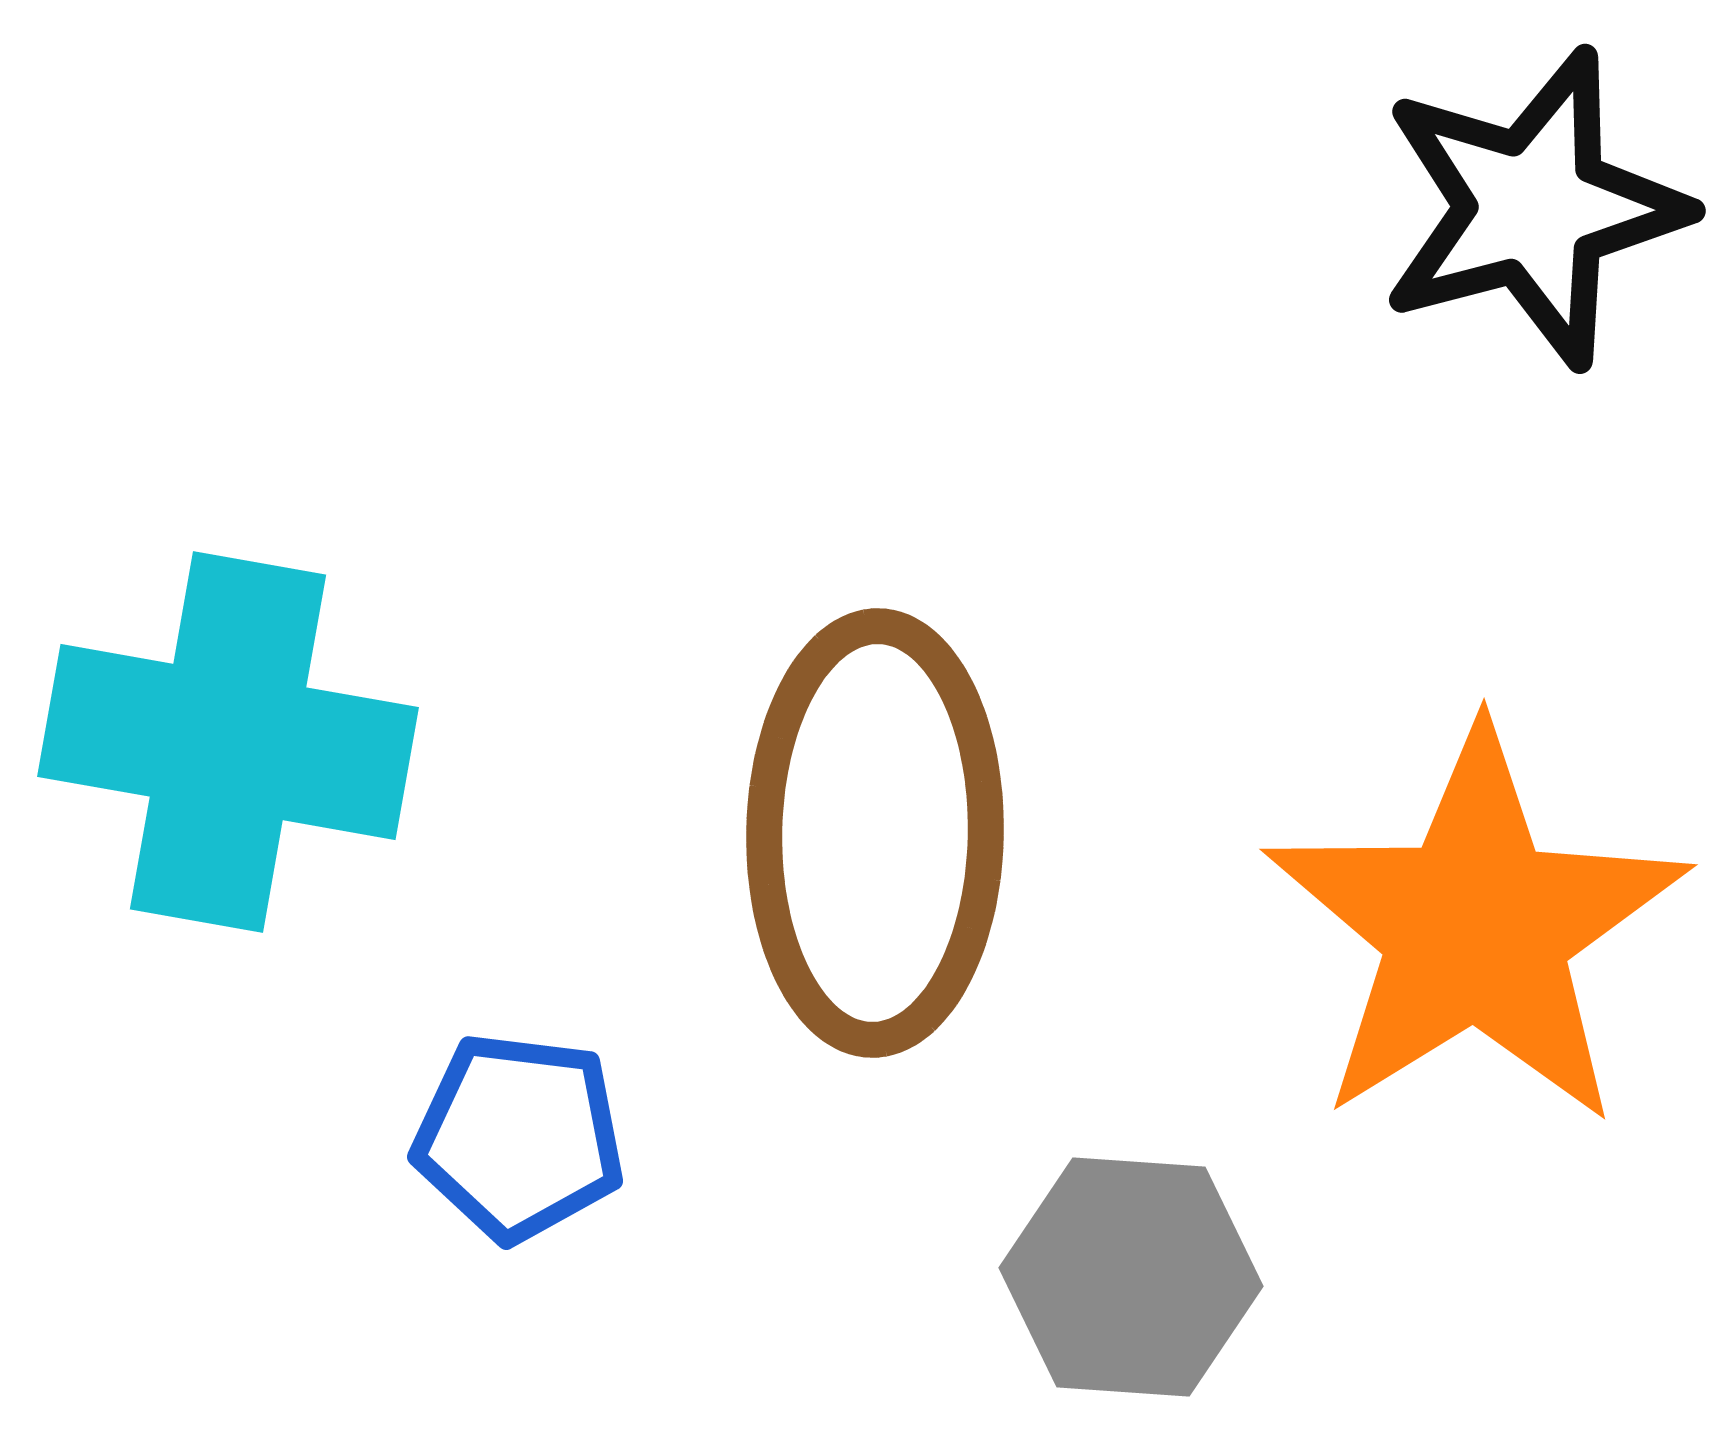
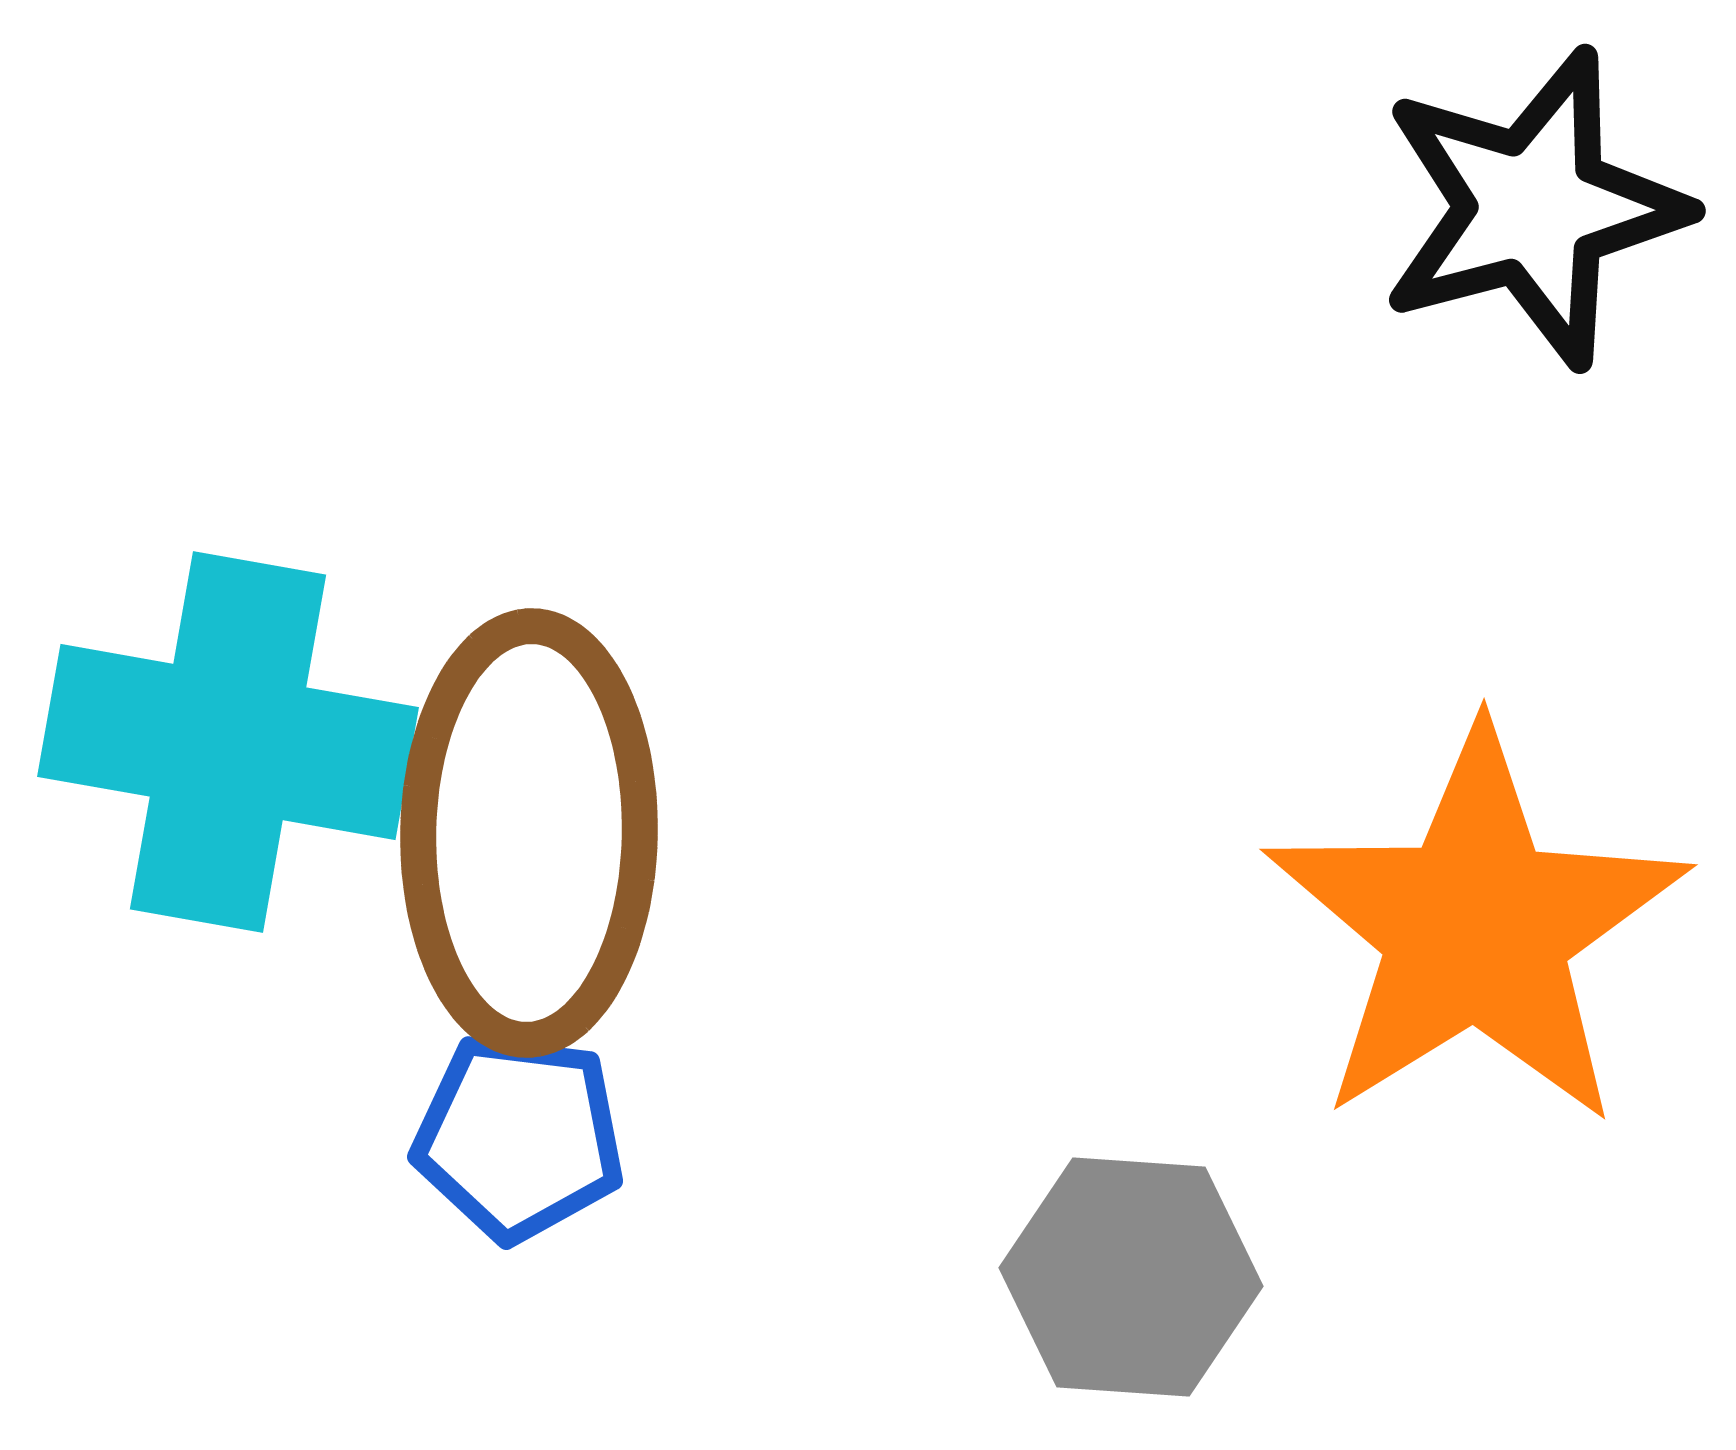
brown ellipse: moved 346 px left
